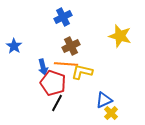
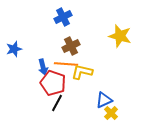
blue star: moved 3 px down; rotated 21 degrees clockwise
